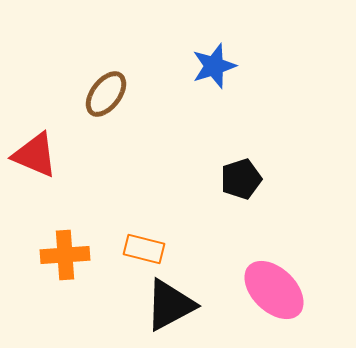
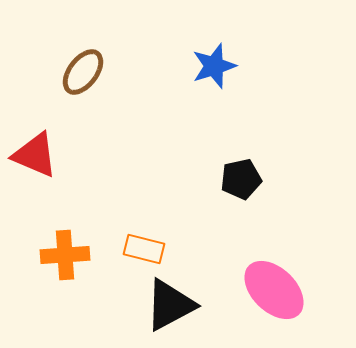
brown ellipse: moved 23 px left, 22 px up
black pentagon: rotated 6 degrees clockwise
